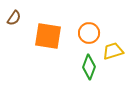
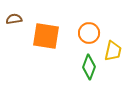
brown semicircle: moved 1 px down; rotated 133 degrees counterclockwise
orange square: moved 2 px left
yellow trapezoid: rotated 120 degrees clockwise
